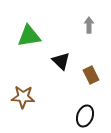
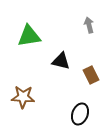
gray arrow: rotated 14 degrees counterclockwise
black triangle: rotated 30 degrees counterclockwise
black ellipse: moved 5 px left, 2 px up
